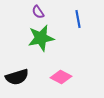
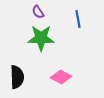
green star: rotated 12 degrees clockwise
black semicircle: rotated 75 degrees counterclockwise
